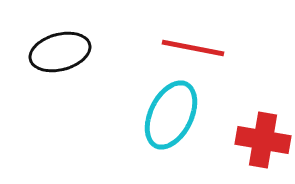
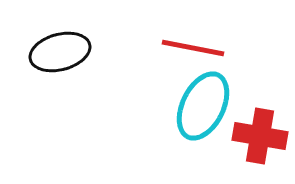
cyan ellipse: moved 32 px right, 9 px up
red cross: moved 3 px left, 4 px up
